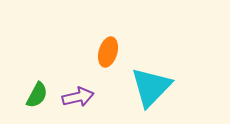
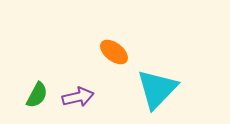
orange ellipse: moved 6 px right; rotated 68 degrees counterclockwise
cyan triangle: moved 6 px right, 2 px down
